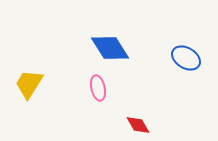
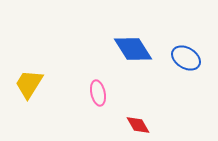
blue diamond: moved 23 px right, 1 px down
pink ellipse: moved 5 px down
